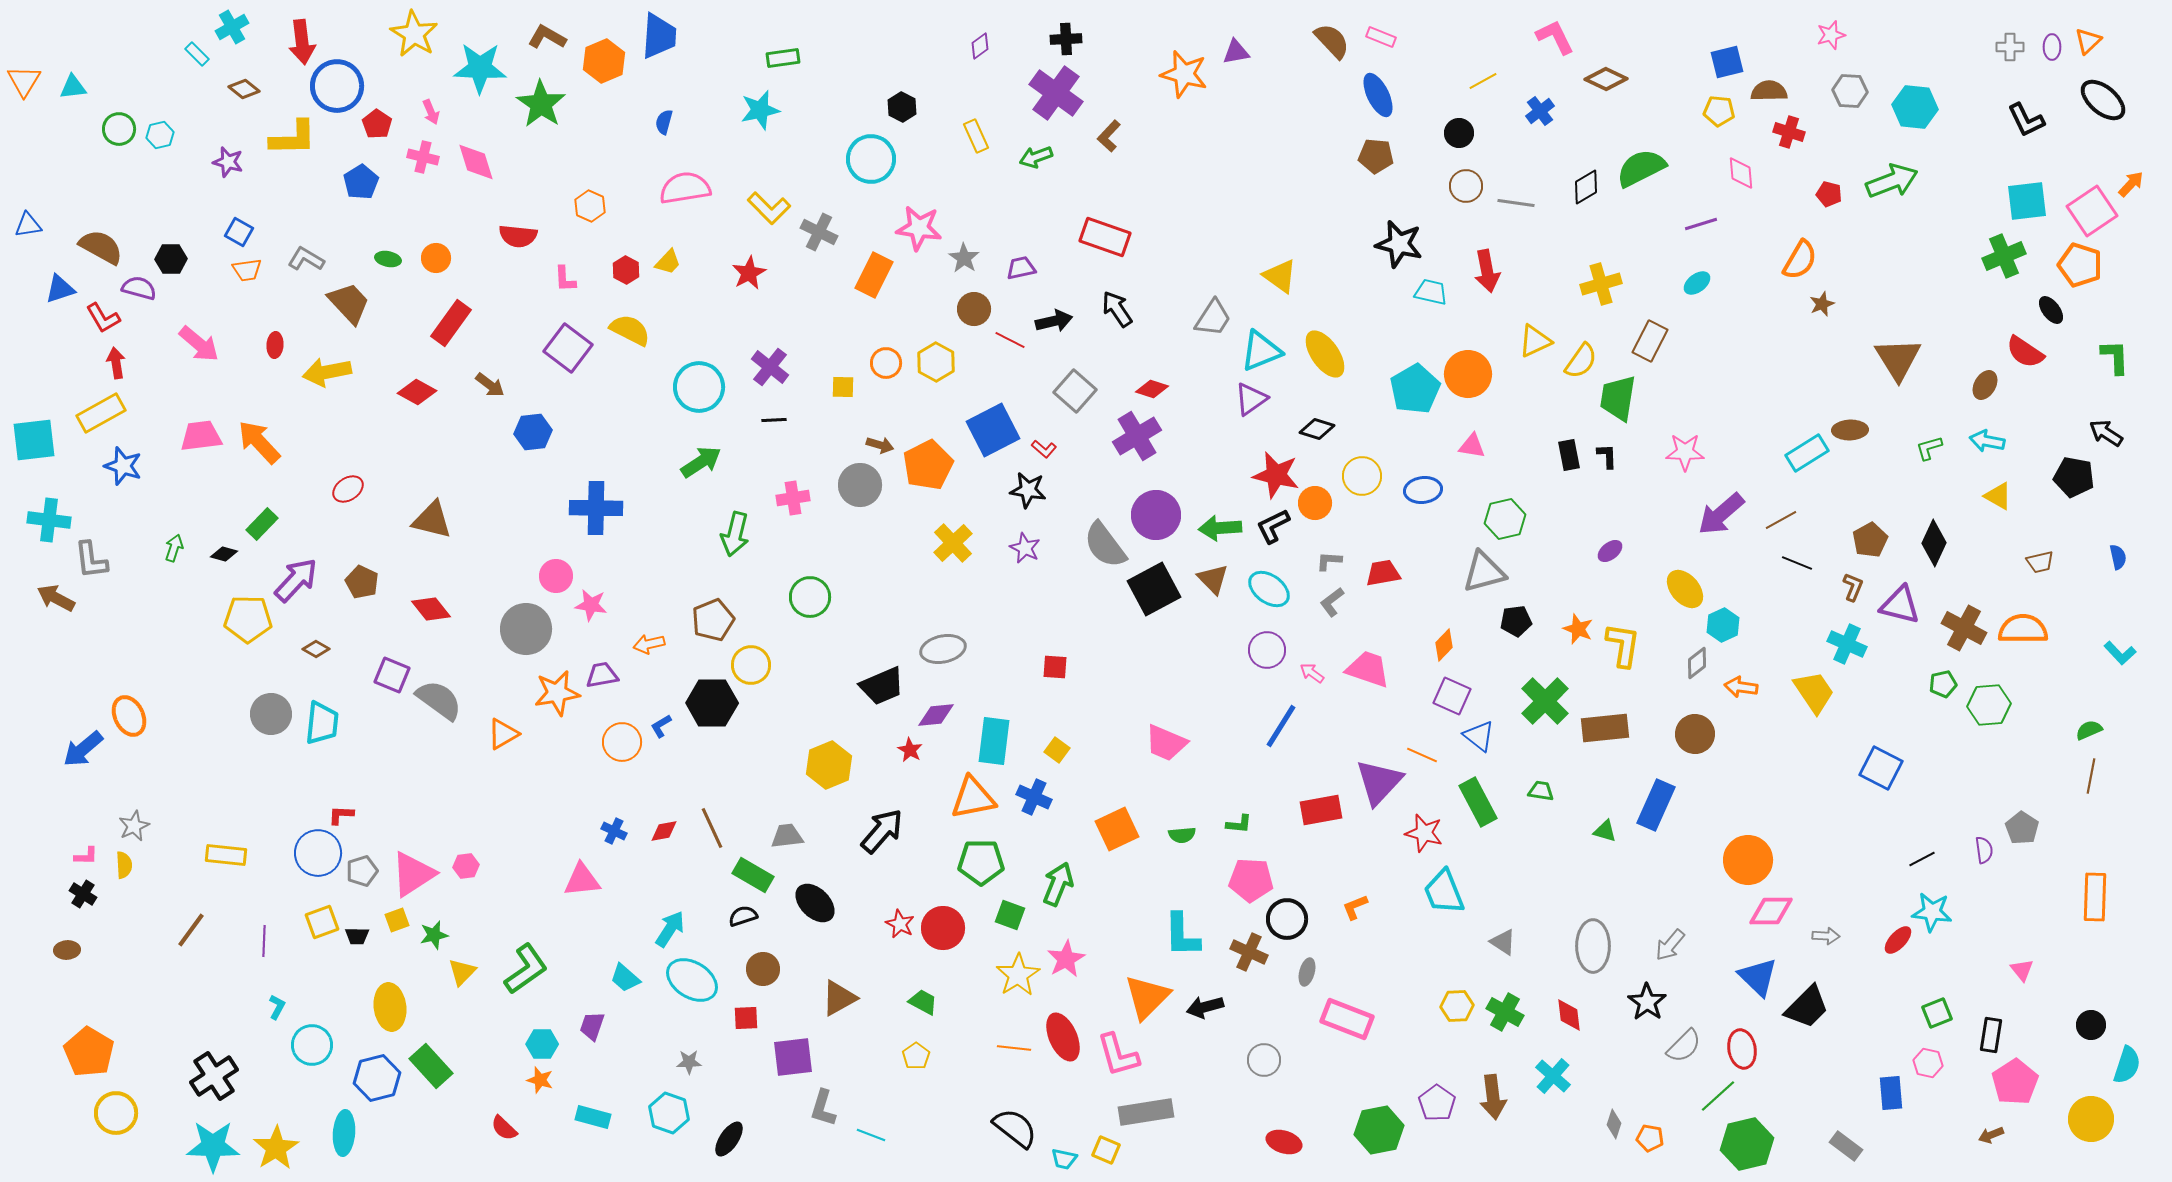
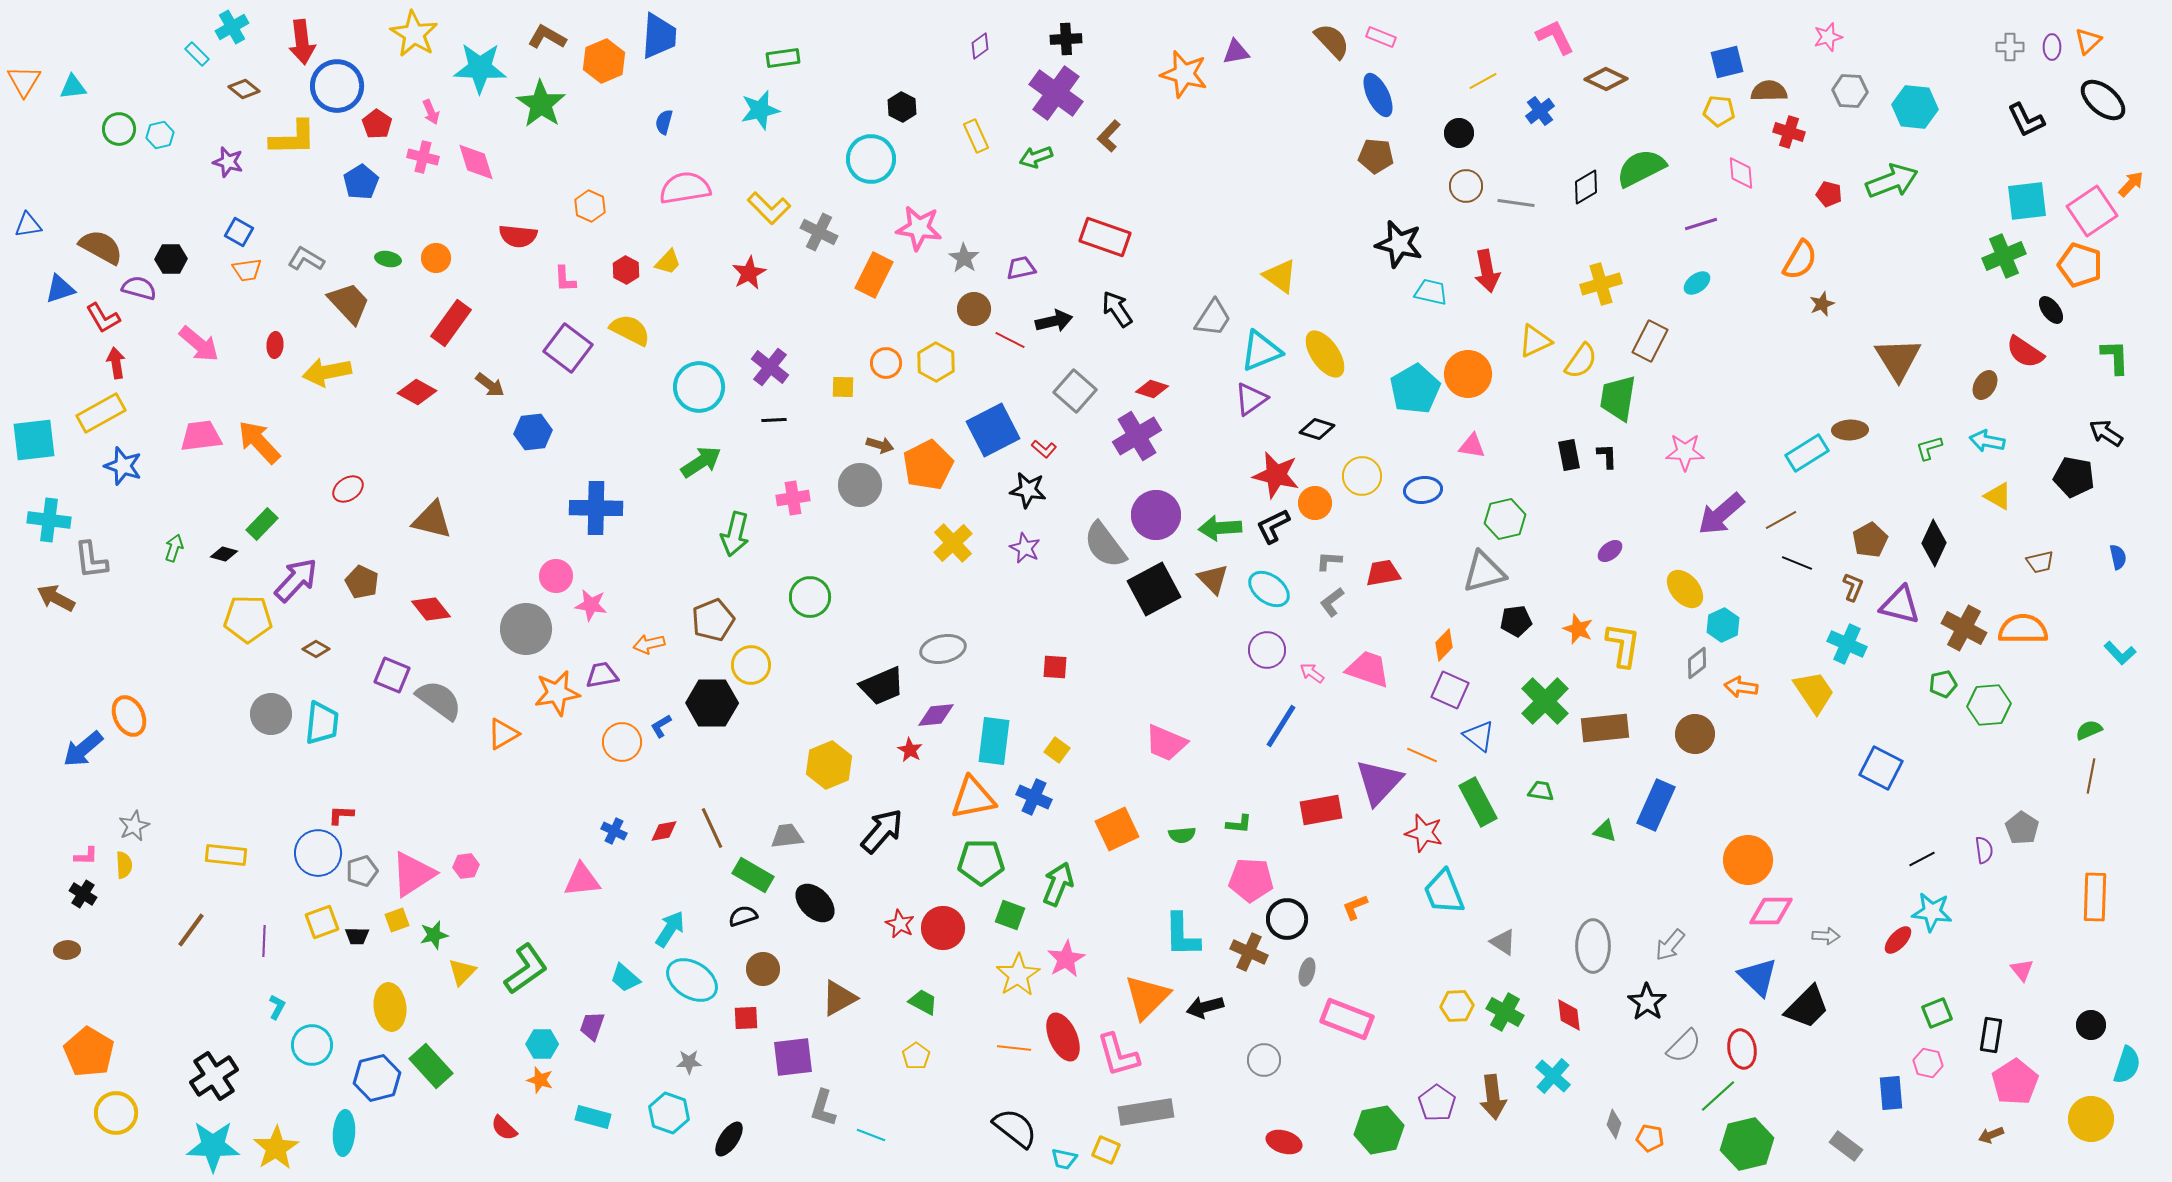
pink star at (1831, 35): moved 3 px left, 2 px down
purple square at (1452, 696): moved 2 px left, 6 px up
